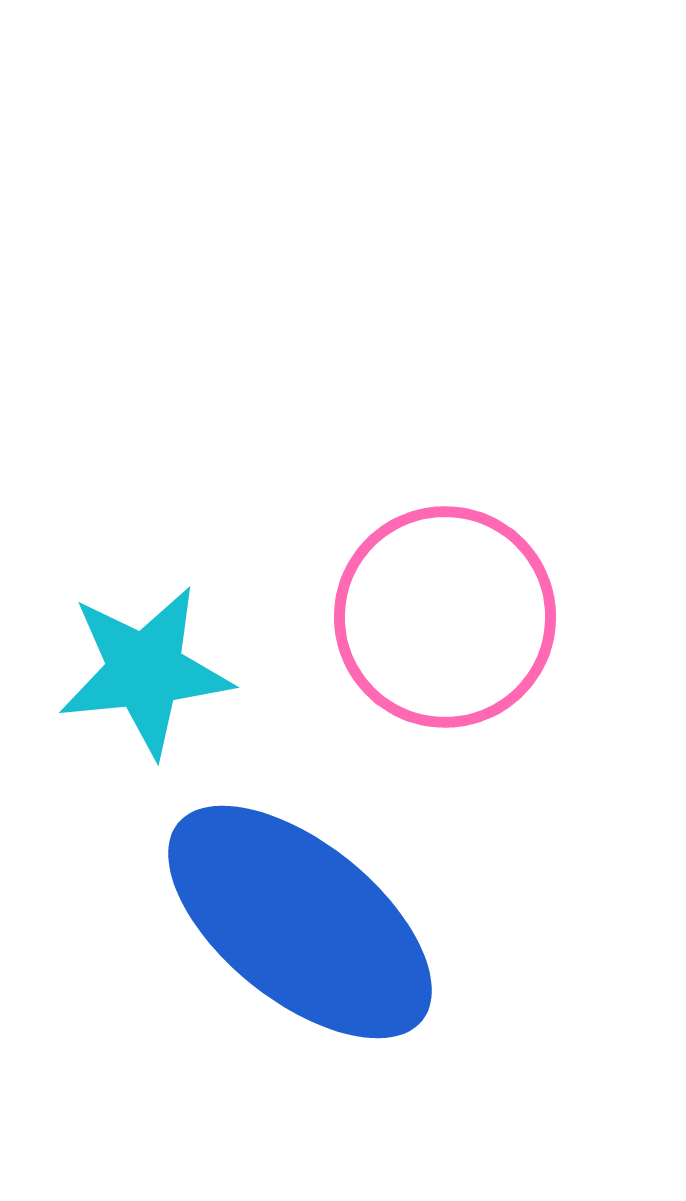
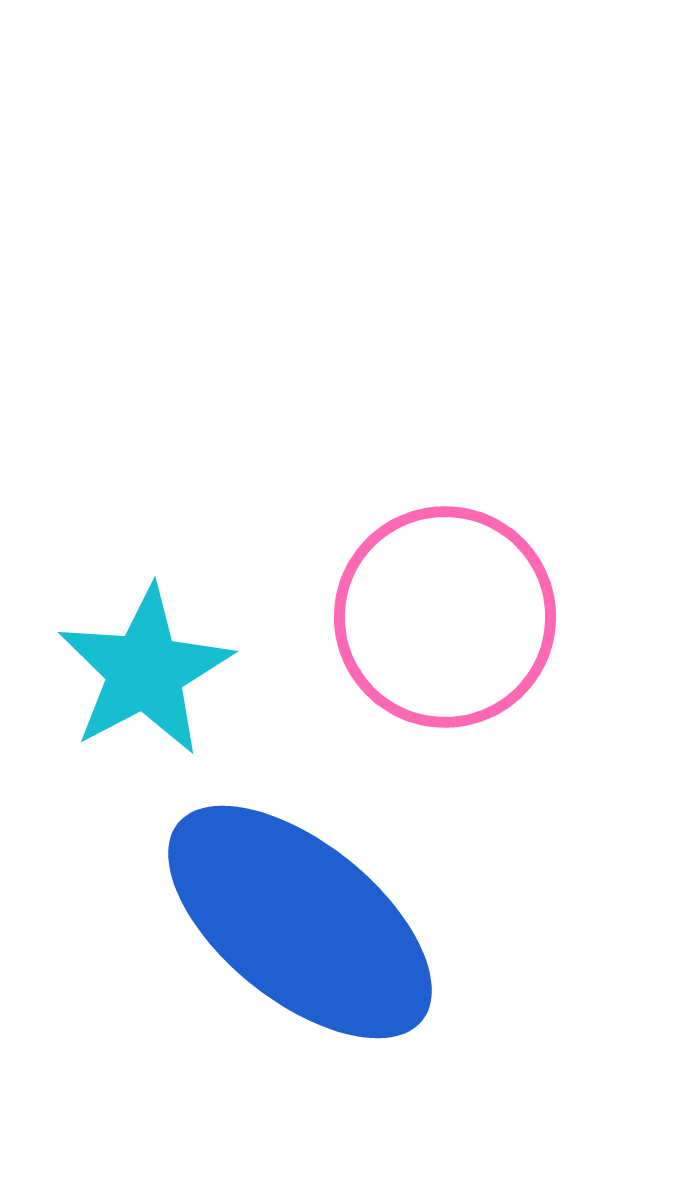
cyan star: rotated 22 degrees counterclockwise
